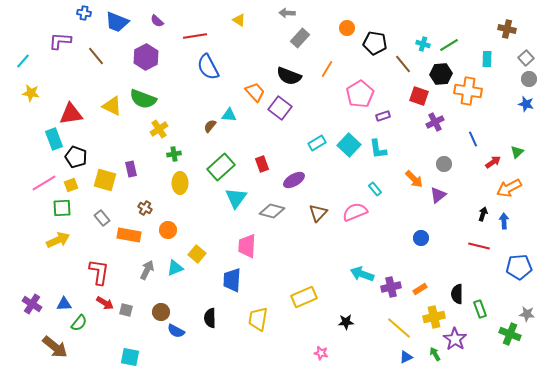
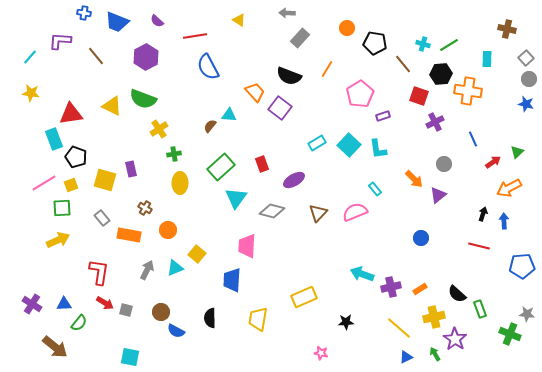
cyan line at (23, 61): moved 7 px right, 4 px up
blue pentagon at (519, 267): moved 3 px right, 1 px up
black semicircle at (457, 294): rotated 48 degrees counterclockwise
